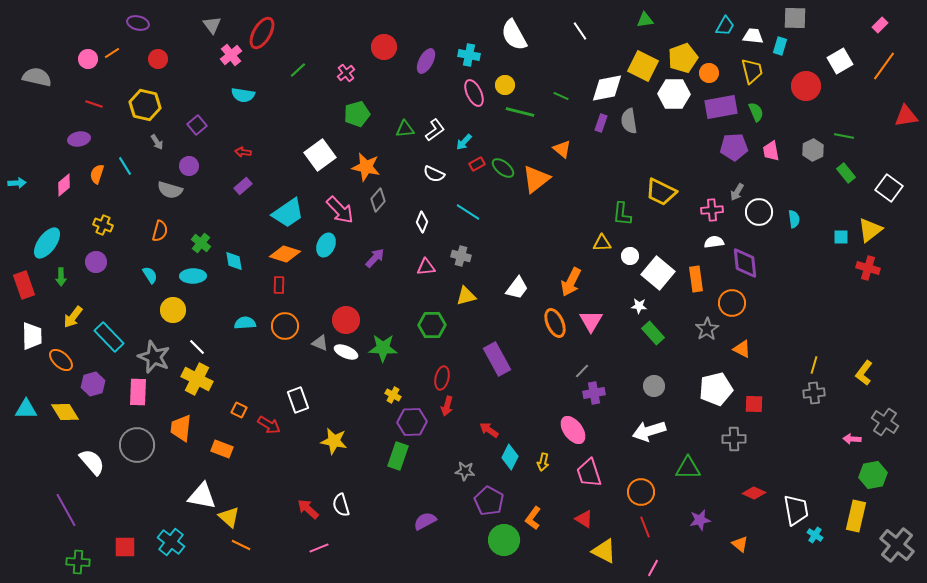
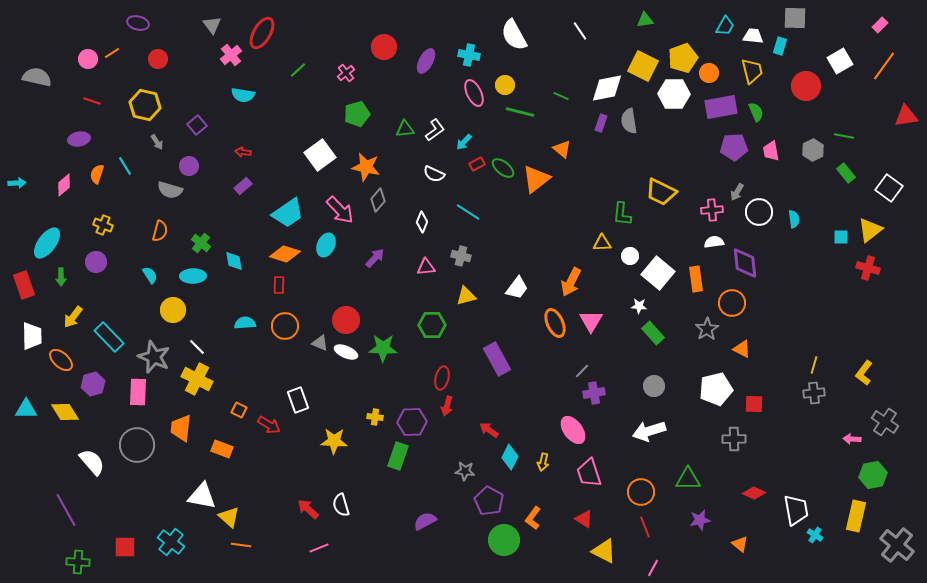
red line at (94, 104): moved 2 px left, 3 px up
yellow cross at (393, 395): moved 18 px left, 22 px down; rotated 21 degrees counterclockwise
yellow star at (334, 441): rotated 8 degrees counterclockwise
green triangle at (688, 468): moved 11 px down
orange line at (241, 545): rotated 18 degrees counterclockwise
